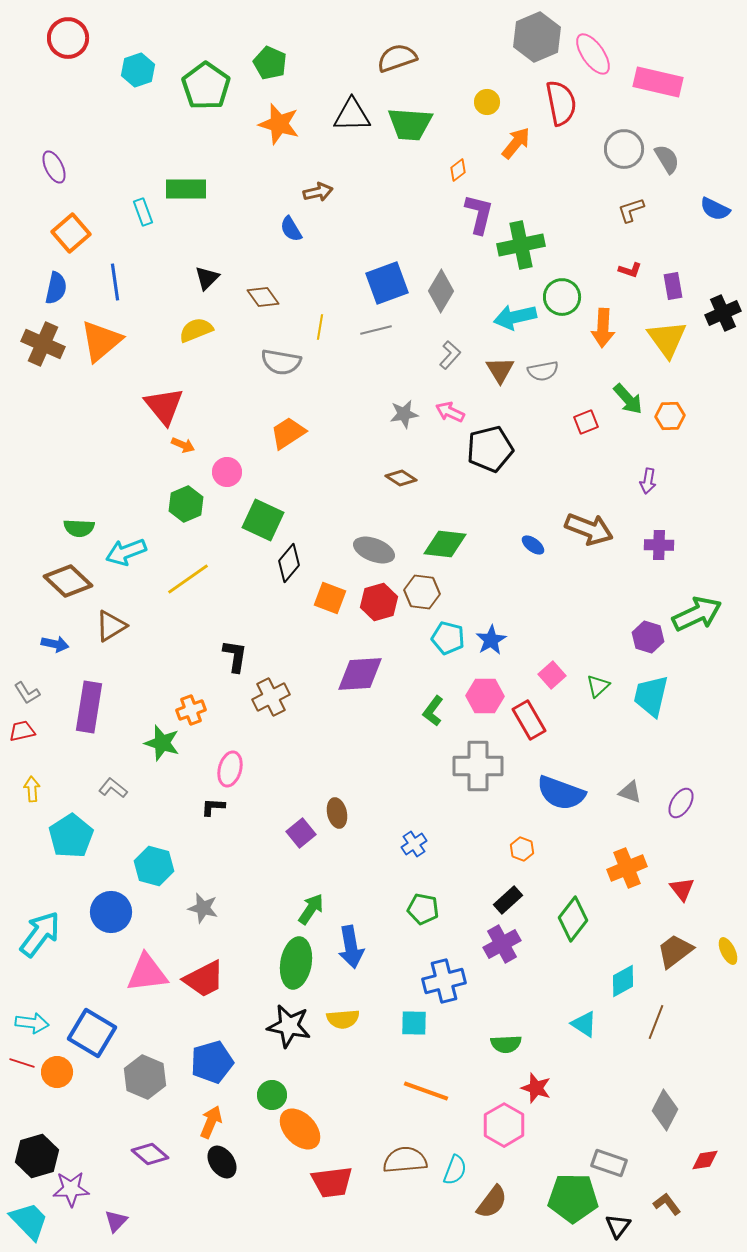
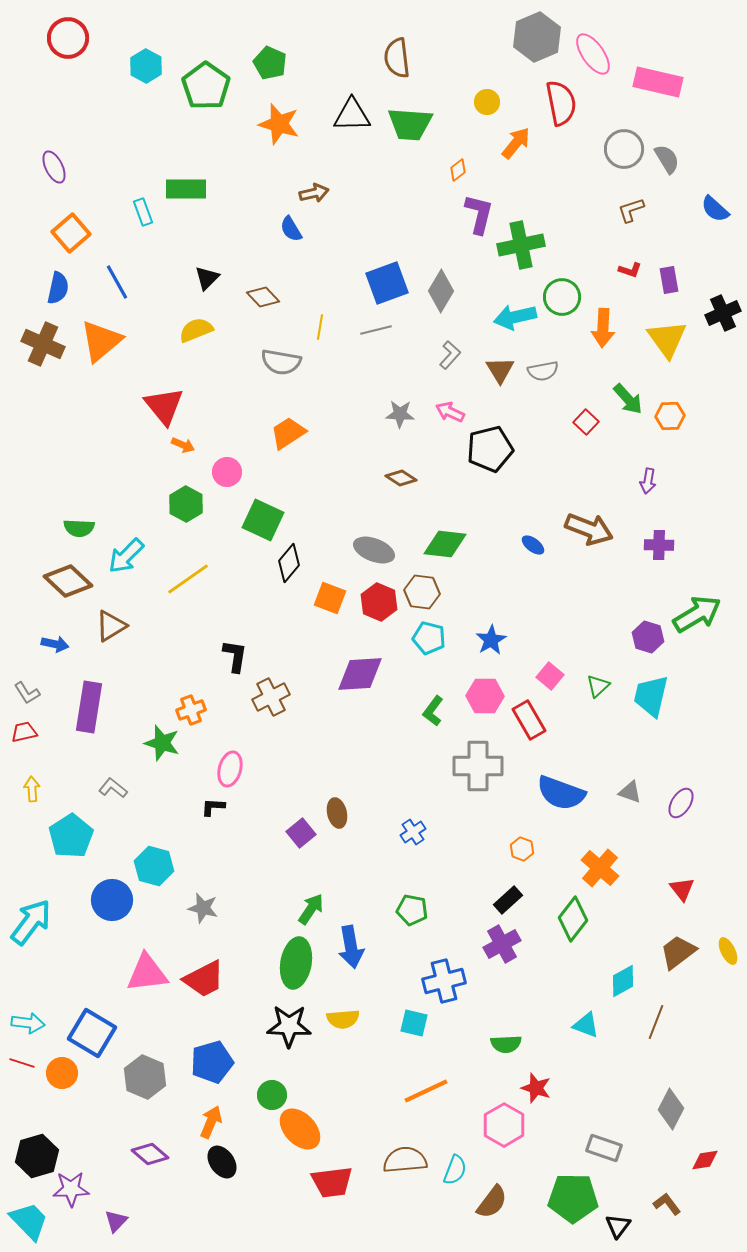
brown semicircle at (397, 58): rotated 78 degrees counterclockwise
cyan hexagon at (138, 70): moved 8 px right, 4 px up; rotated 12 degrees counterclockwise
brown arrow at (318, 192): moved 4 px left, 1 px down
blue semicircle at (715, 209): rotated 16 degrees clockwise
blue line at (115, 282): moved 2 px right; rotated 21 degrees counterclockwise
purple rectangle at (673, 286): moved 4 px left, 6 px up
blue semicircle at (56, 288): moved 2 px right
brown diamond at (263, 297): rotated 8 degrees counterclockwise
gray star at (404, 414): moved 4 px left; rotated 12 degrees clockwise
red square at (586, 422): rotated 25 degrees counterclockwise
green hexagon at (186, 504): rotated 8 degrees counterclockwise
cyan arrow at (126, 552): moved 4 px down; rotated 24 degrees counterclockwise
red hexagon at (379, 602): rotated 21 degrees counterclockwise
green arrow at (697, 614): rotated 6 degrees counterclockwise
cyan pentagon at (448, 638): moved 19 px left
pink square at (552, 675): moved 2 px left, 1 px down; rotated 8 degrees counterclockwise
red trapezoid at (22, 731): moved 2 px right, 1 px down
blue cross at (414, 844): moved 1 px left, 12 px up
orange cross at (627, 868): moved 27 px left; rotated 27 degrees counterclockwise
green pentagon at (423, 909): moved 11 px left, 1 px down
blue circle at (111, 912): moved 1 px right, 12 px up
cyan arrow at (40, 934): moved 9 px left, 12 px up
brown trapezoid at (675, 951): moved 3 px right, 1 px down
cyan arrow at (32, 1023): moved 4 px left
cyan square at (414, 1023): rotated 12 degrees clockwise
cyan triangle at (584, 1024): moved 2 px right, 1 px down; rotated 12 degrees counterclockwise
black star at (289, 1026): rotated 9 degrees counterclockwise
orange circle at (57, 1072): moved 5 px right, 1 px down
orange line at (426, 1091): rotated 45 degrees counterclockwise
gray diamond at (665, 1110): moved 6 px right, 1 px up
gray rectangle at (609, 1163): moved 5 px left, 15 px up
